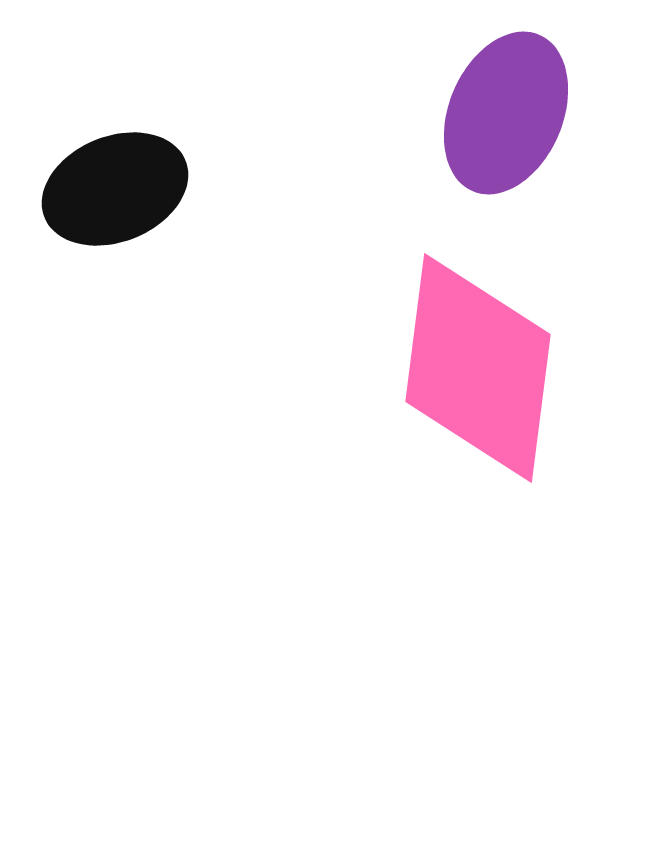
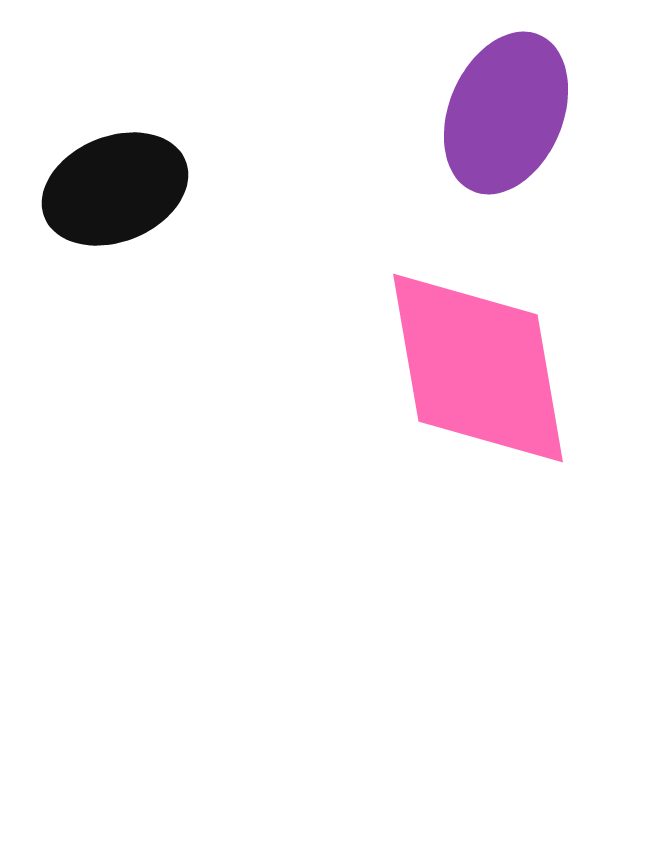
pink diamond: rotated 17 degrees counterclockwise
